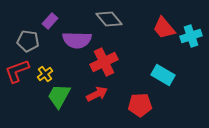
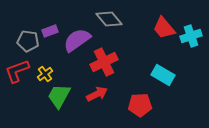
purple rectangle: moved 10 px down; rotated 28 degrees clockwise
purple semicircle: rotated 144 degrees clockwise
